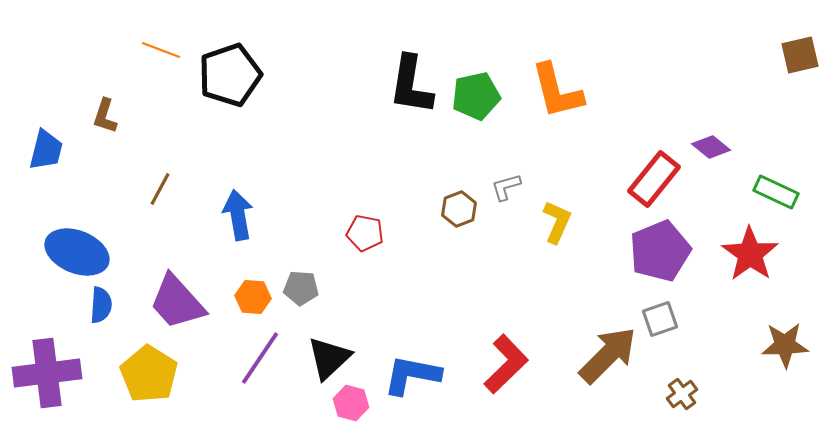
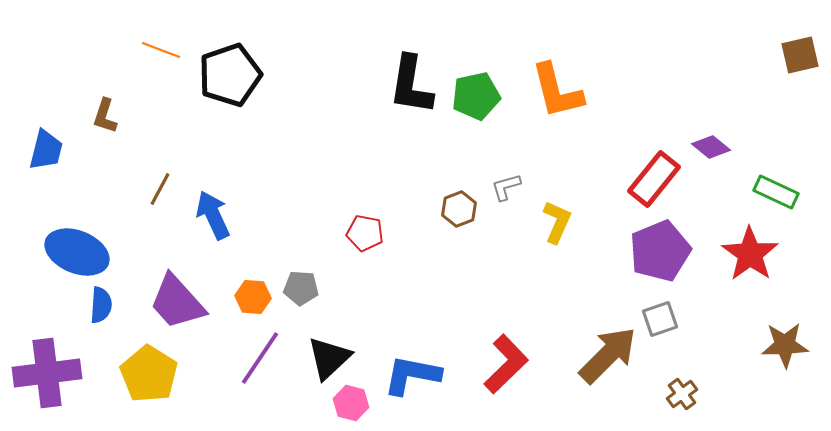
blue arrow: moved 25 px left; rotated 15 degrees counterclockwise
